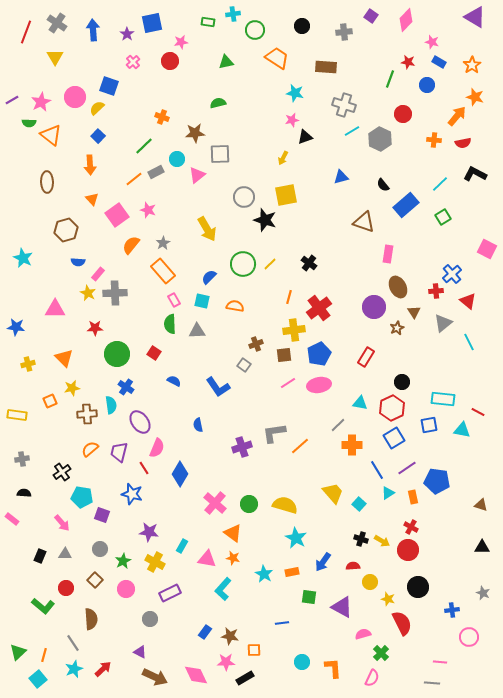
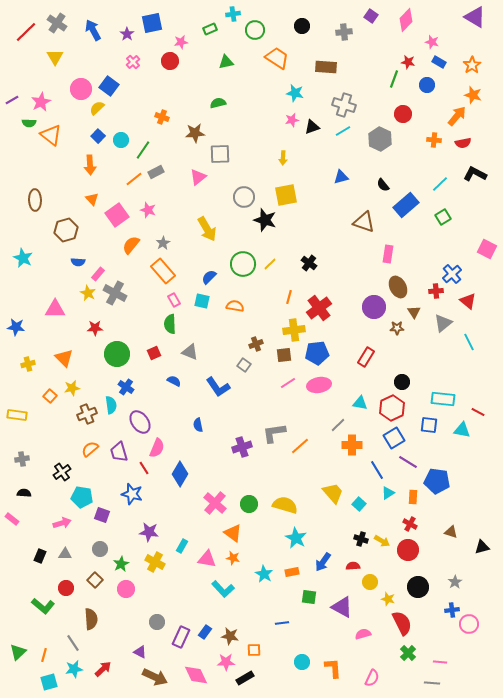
green rectangle at (208, 22): moved 2 px right, 7 px down; rotated 32 degrees counterclockwise
blue arrow at (93, 30): rotated 25 degrees counterclockwise
red line at (26, 32): rotated 25 degrees clockwise
green line at (390, 79): moved 4 px right
blue square at (109, 86): rotated 18 degrees clockwise
pink circle at (75, 97): moved 6 px right, 8 px up
orange star at (475, 97): moved 2 px left, 2 px up
cyan line at (352, 131): moved 9 px left
black triangle at (305, 137): moved 7 px right, 10 px up
green line at (144, 146): moved 1 px left, 4 px down; rotated 12 degrees counterclockwise
yellow arrow at (283, 158): rotated 24 degrees counterclockwise
cyan circle at (177, 159): moved 56 px left, 19 px up
pink triangle at (197, 175): moved 1 px right, 2 px down
brown ellipse at (47, 182): moved 12 px left, 18 px down
gray cross at (115, 293): rotated 30 degrees clockwise
brown star at (397, 328): rotated 24 degrees clockwise
gray triangle at (197, 331): moved 7 px left, 21 px down; rotated 24 degrees clockwise
red square at (154, 353): rotated 32 degrees clockwise
blue pentagon at (319, 354): moved 2 px left, 1 px up; rotated 20 degrees clockwise
orange square at (50, 401): moved 5 px up; rotated 24 degrees counterclockwise
brown cross at (87, 414): rotated 18 degrees counterclockwise
blue square at (429, 425): rotated 18 degrees clockwise
purple trapezoid at (119, 452): rotated 30 degrees counterclockwise
purple line at (407, 468): moved 1 px right, 6 px up; rotated 66 degrees clockwise
orange rectangle at (413, 497): rotated 16 degrees clockwise
brown triangle at (481, 505): moved 30 px left, 27 px down
pink arrow at (62, 523): rotated 66 degrees counterclockwise
red cross at (411, 527): moved 1 px left, 3 px up
black triangle at (482, 547): rotated 14 degrees counterclockwise
green star at (123, 561): moved 2 px left, 3 px down
cyan L-shape at (223, 589): rotated 85 degrees counterclockwise
purple rectangle at (170, 593): moved 11 px right, 44 px down; rotated 40 degrees counterclockwise
gray star at (483, 593): moved 28 px left, 11 px up; rotated 16 degrees clockwise
gray circle at (150, 619): moved 7 px right, 3 px down
pink circle at (469, 637): moved 13 px up
green cross at (381, 653): moved 27 px right
cyan star at (74, 669): rotated 12 degrees clockwise
cyan square at (38, 679): moved 11 px right, 3 px down; rotated 24 degrees clockwise
